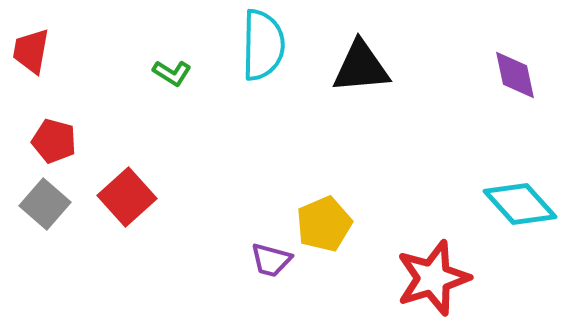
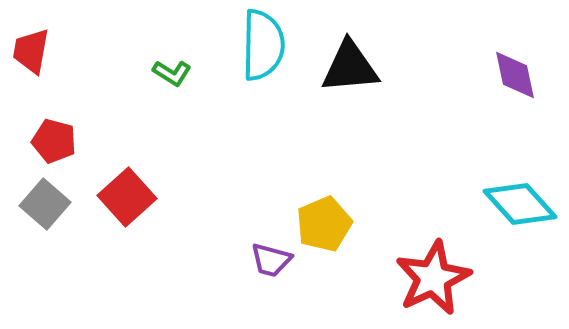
black triangle: moved 11 px left
red star: rotated 8 degrees counterclockwise
